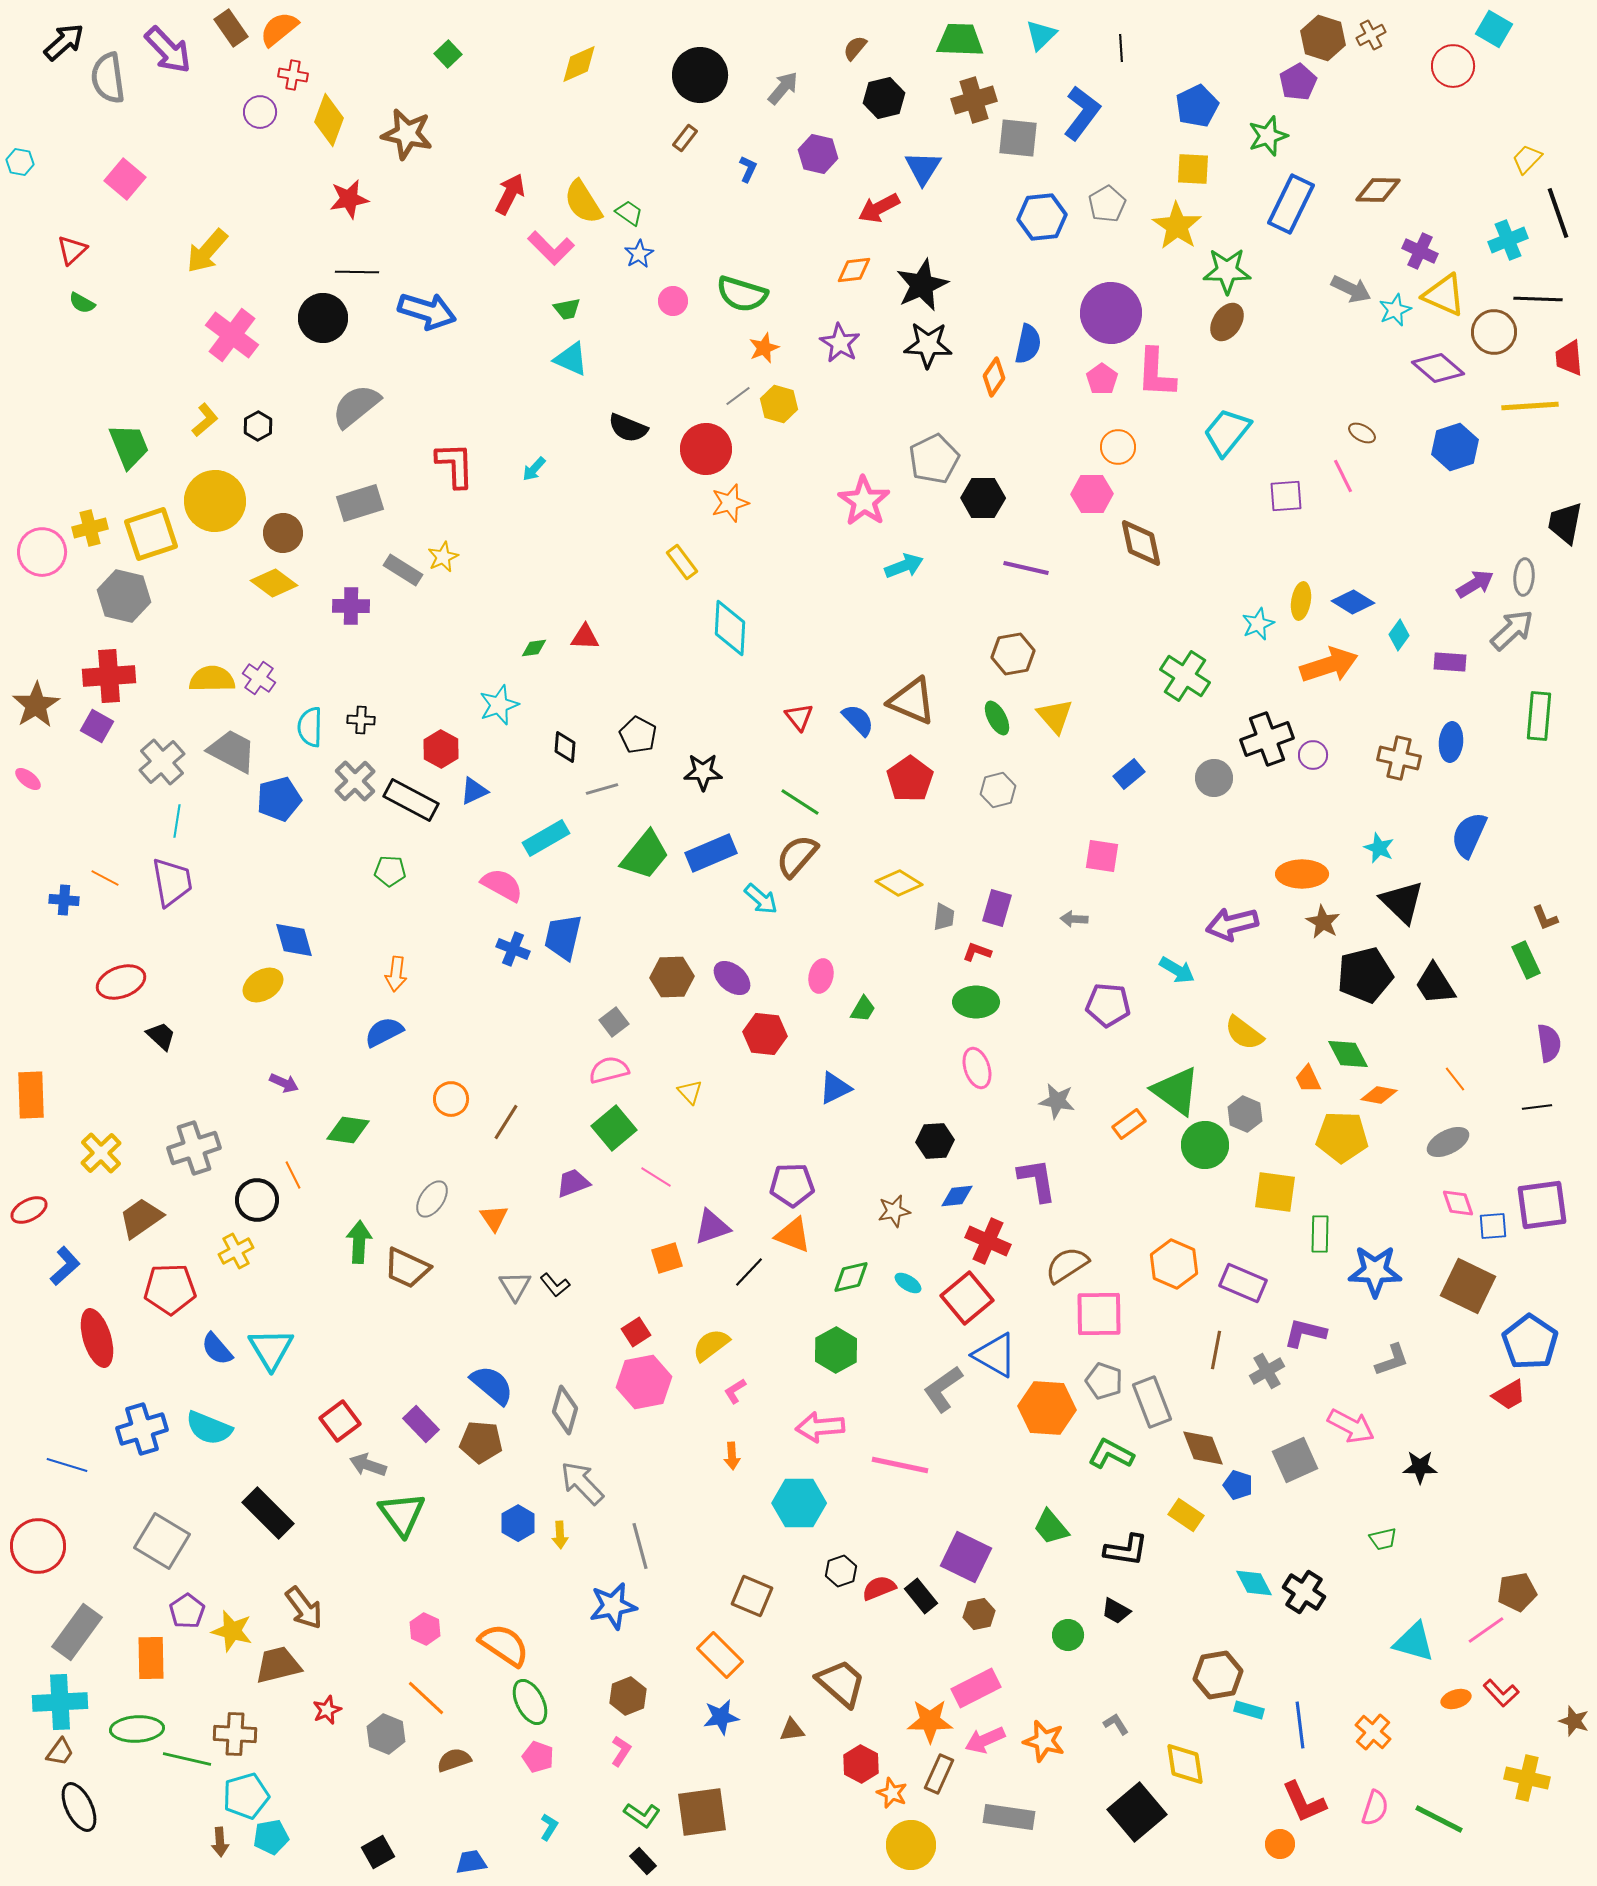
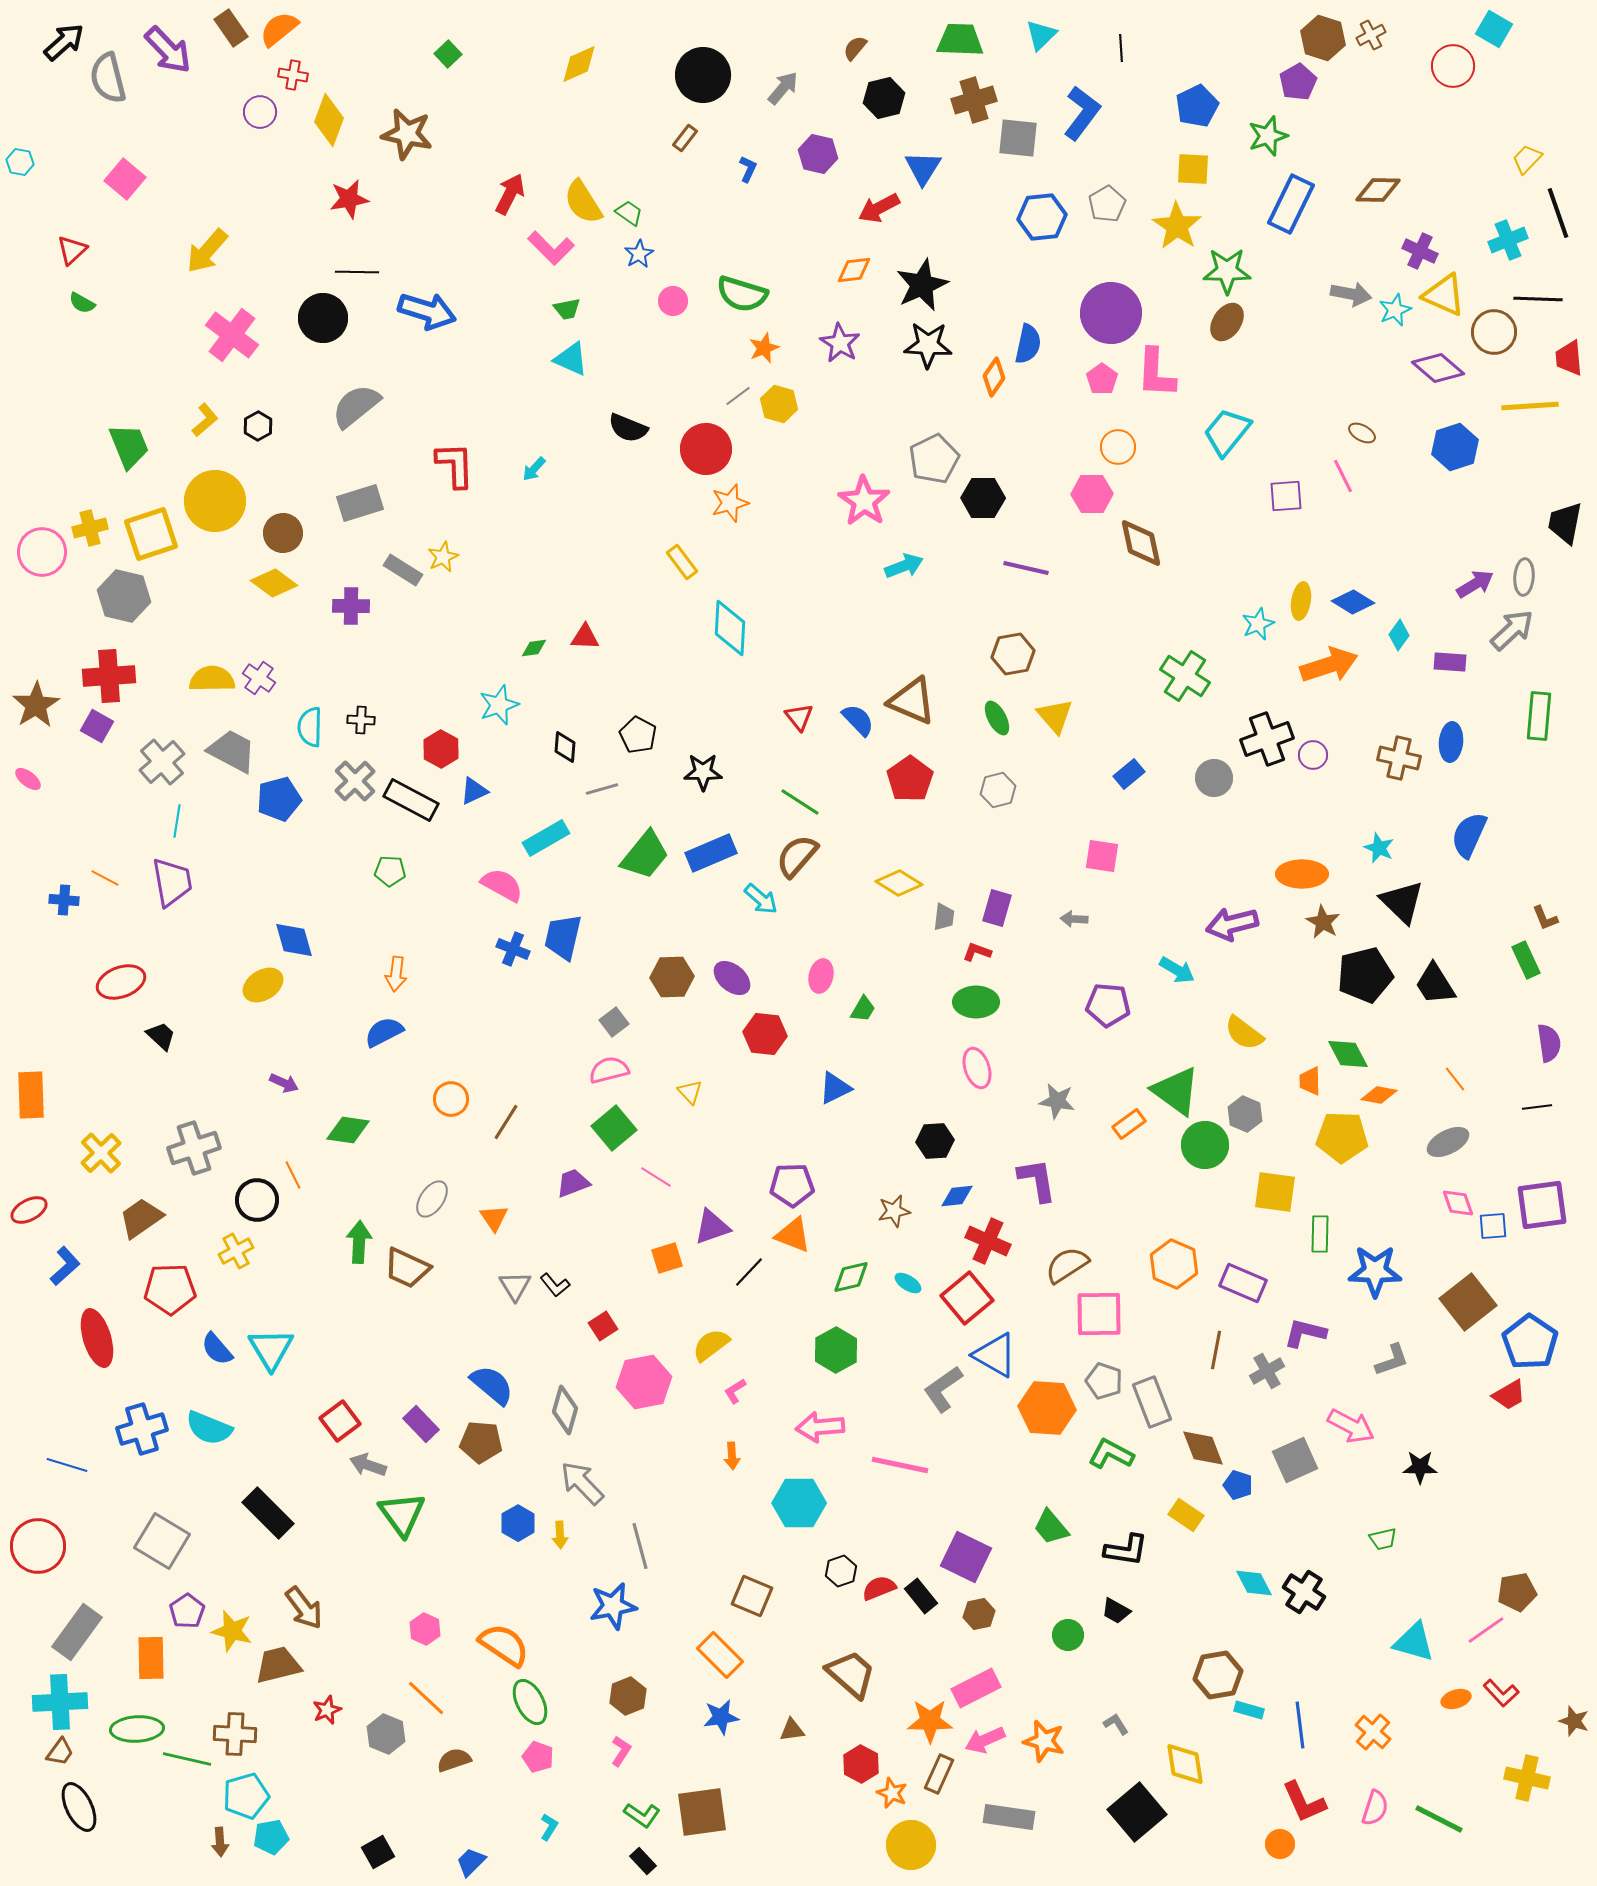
black circle at (700, 75): moved 3 px right
gray semicircle at (108, 78): rotated 6 degrees counterclockwise
gray arrow at (1351, 289): moved 5 px down; rotated 15 degrees counterclockwise
orange trapezoid at (1308, 1079): moved 2 px right, 2 px down; rotated 24 degrees clockwise
brown square at (1468, 1286): moved 16 px down; rotated 26 degrees clockwise
red square at (636, 1332): moved 33 px left, 6 px up
brown trapezoid at (841, 1683): moved 10 px right, 9 px up
blue trapezoid at (471, 1862): rotated 36 degrees counterclockwise
